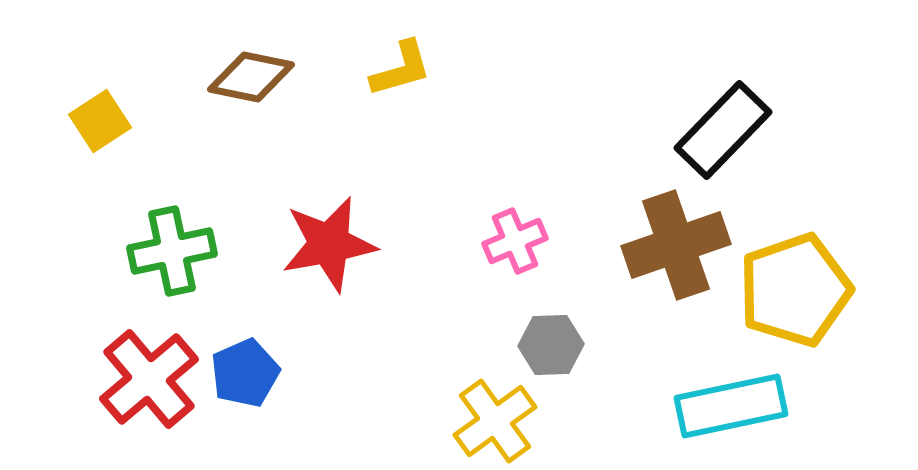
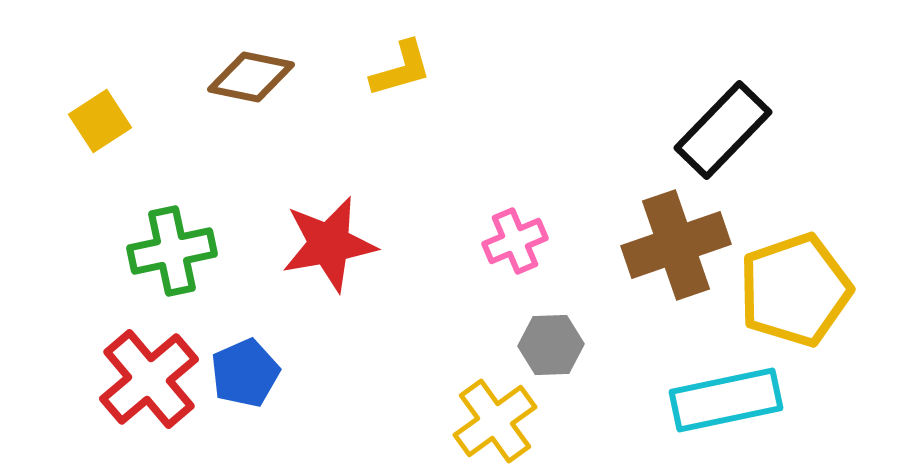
cyan rectangle: moved 5 px left, 6 px up
